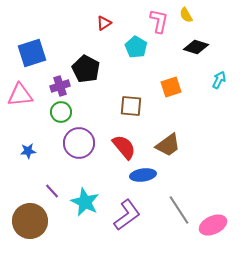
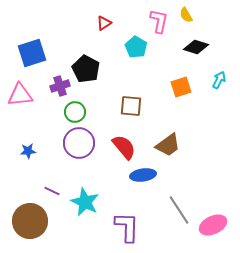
orange square: moved 10 px right
green circle: moved 14 px right
purple line: rotated 21 degrees counterclockwise
purple L-shape: moved 12 px down; rotated 52 degrees counterclockwise
